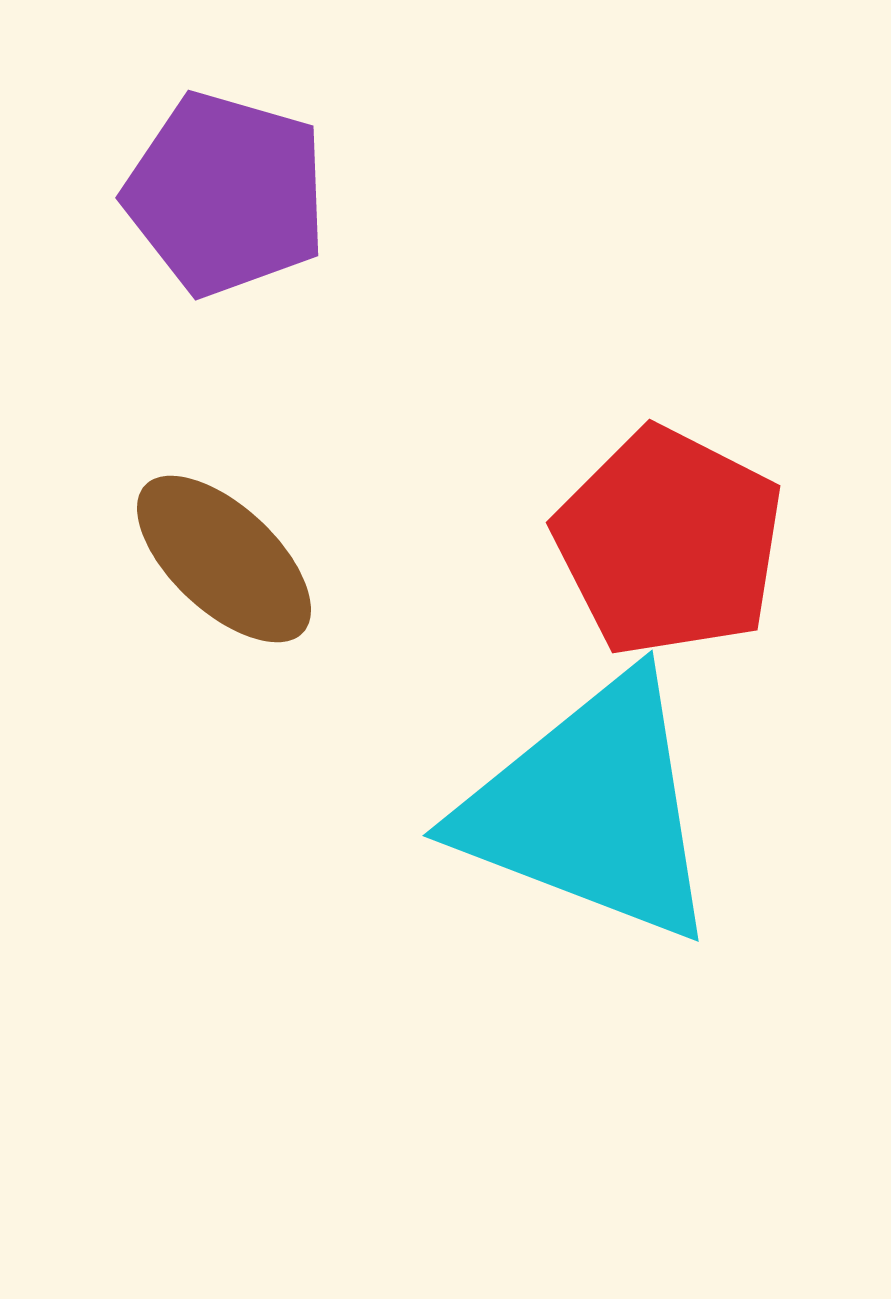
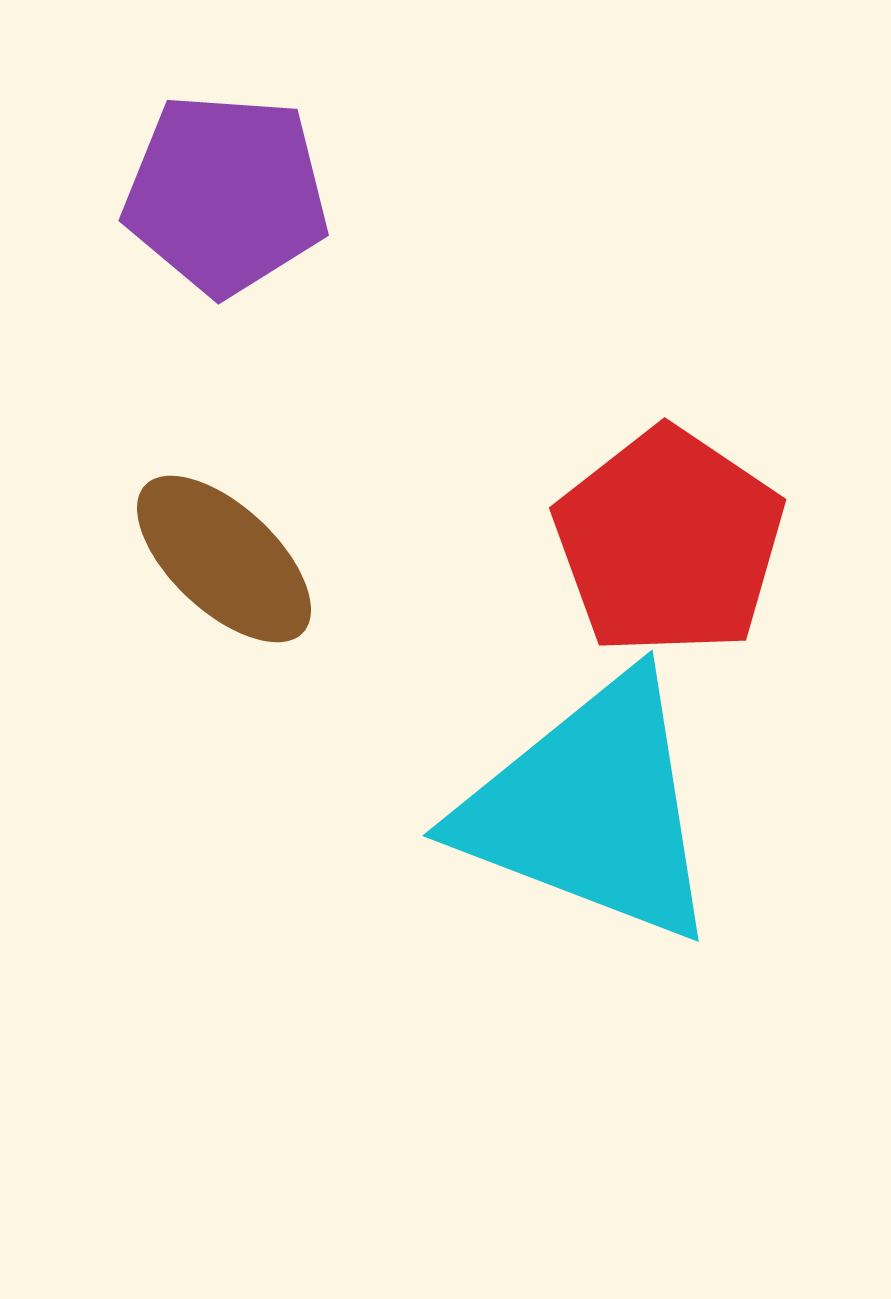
purple pentagon: rotated 12 degrees counterclockwise
red pentagon: rotated 7 degrees clockwise
